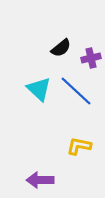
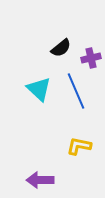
blue line: rotated 24 degrees clockwise
